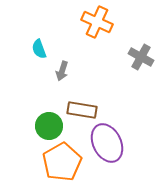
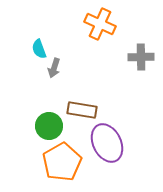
orange cross: moved 3 px right, 2 px down
gray cross: rotated 30 degrees counterclockwise
gray arrow: moved 8 px left, 3 px up
